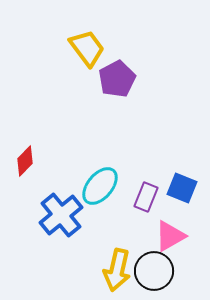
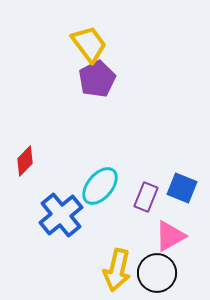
yellow trapezoid: moved 2 px right, 4 px up
purple pentagon: moved 20 px left
black circle: moved 3 px right, 2 px down
